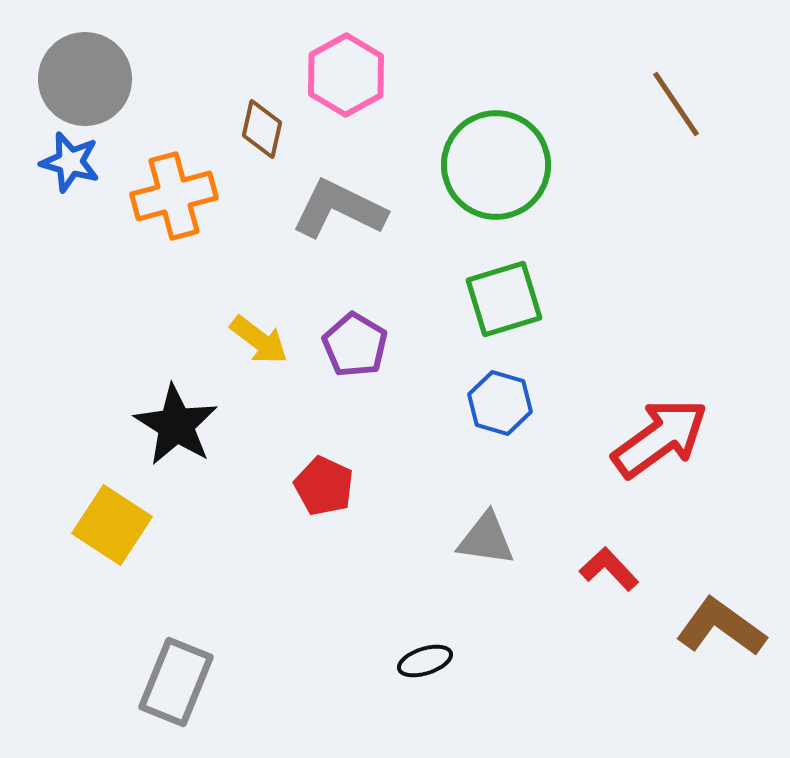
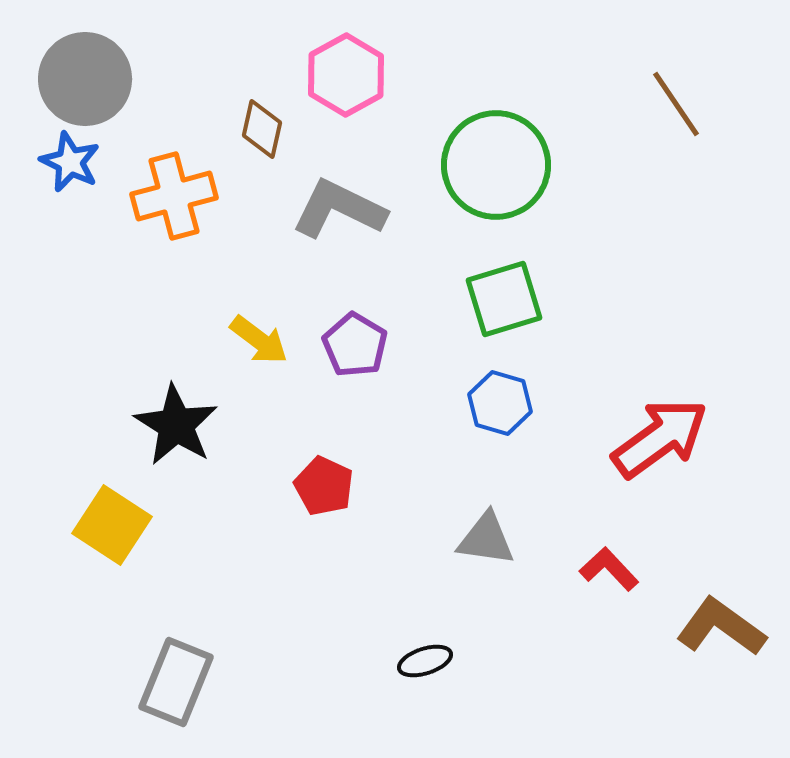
blue star: rotated 10 degrees clockwise
